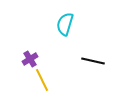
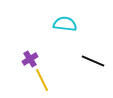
cyan semicircle: rotated 80 degrees clockwise
black line: rotated 10 degrees clockwise
